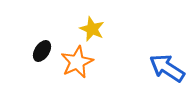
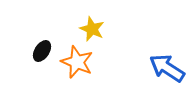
orange star: rotated 24 degrees counterclockwise
